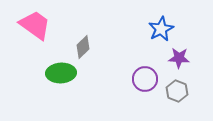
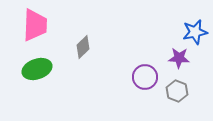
pink trapezoid: rotated 56 degrees clockwise
blue star: moved 34 px right, 3 px down; rotated 15 degrees clockwise
green ellipse: moved 24 px left, 4 px up; rotated 16 degrees counterclockwise
purple circle: moved 2 px up
